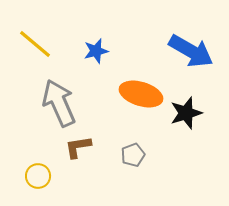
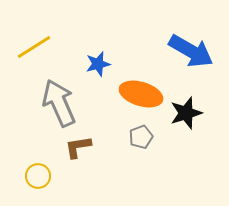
yellow line: moved 1 px left, 3 px down; rotated 72 degrees counterclockwise
blue star: moved 2 px right, 13 px down
gray pentagon: moved 8 px right, 18 px up
